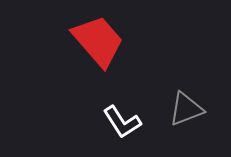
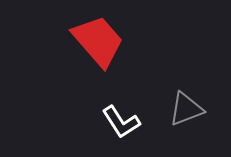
white L-shape: moved 1 px left
